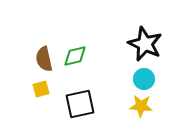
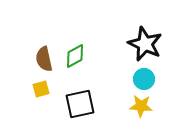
green diamond: rotated 15 degrees counterclockwise
